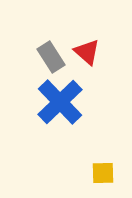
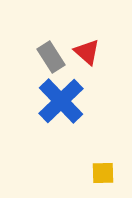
blue cross: moved 1 px right, 1 px up
